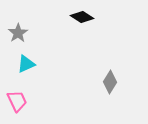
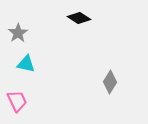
black diamond: moved 3 px left, 1 px down
cyan triangle: rotated 36 degrees clockwise
